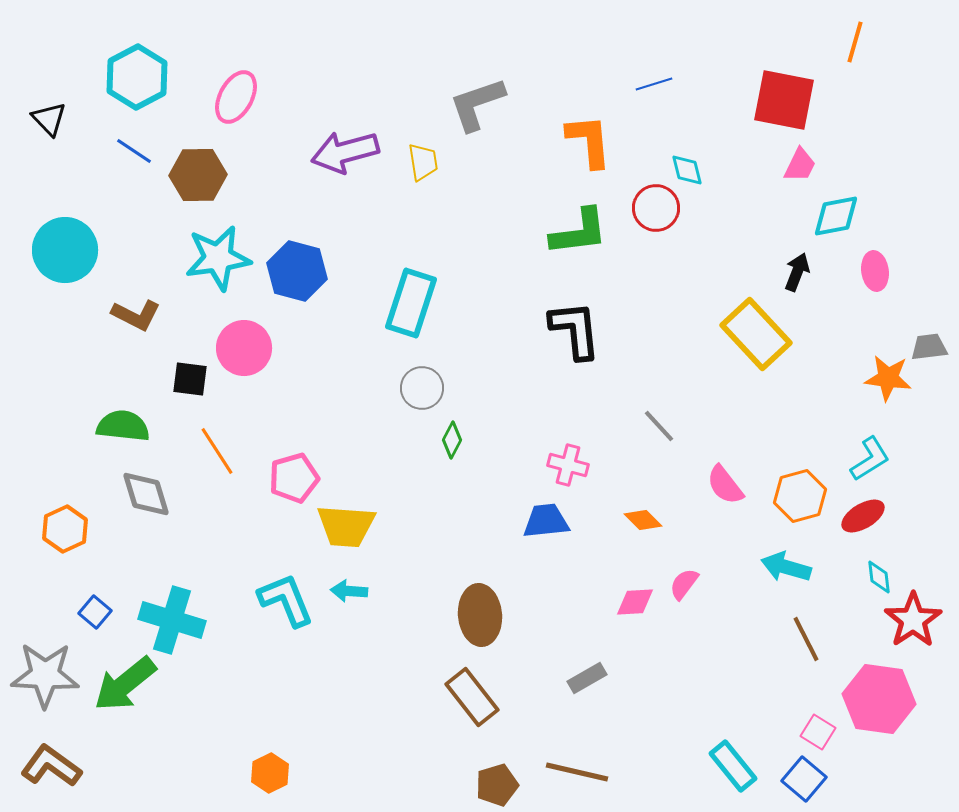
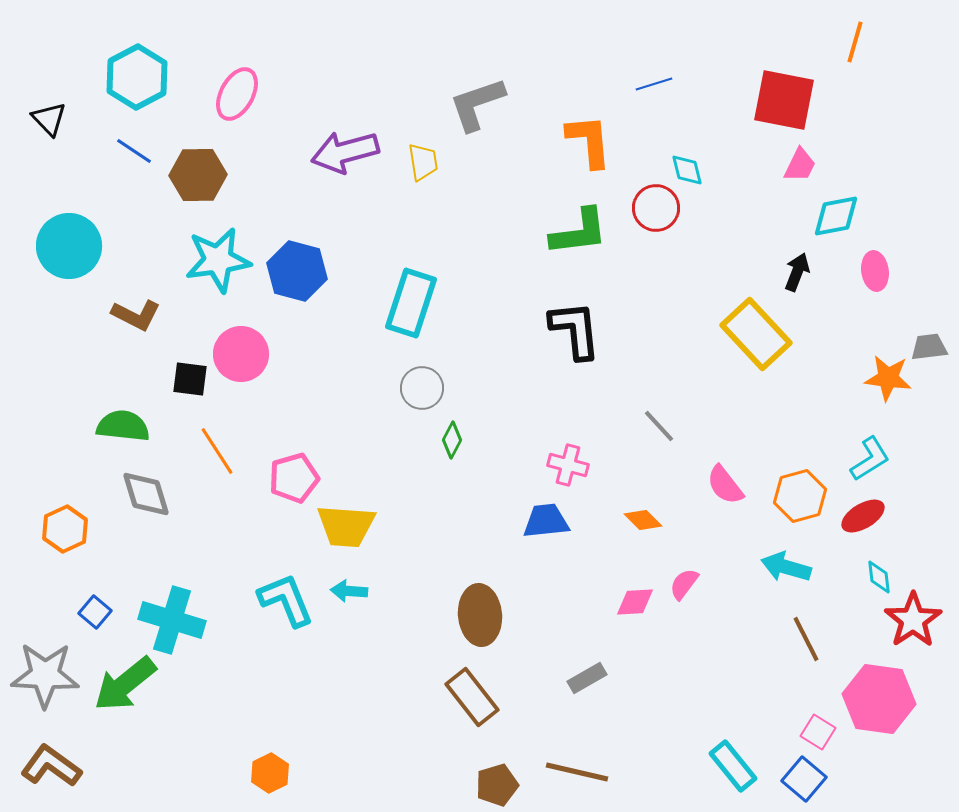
pink ellipse at (236, 97): moved 1 px right, 3 px up
cyan circle at (65, 250): moved 4 px right, 4 px up
cyan star at (218, 258): moved 2 px down
pink circle at (244, 348): moved 3 px left, 6 px down
